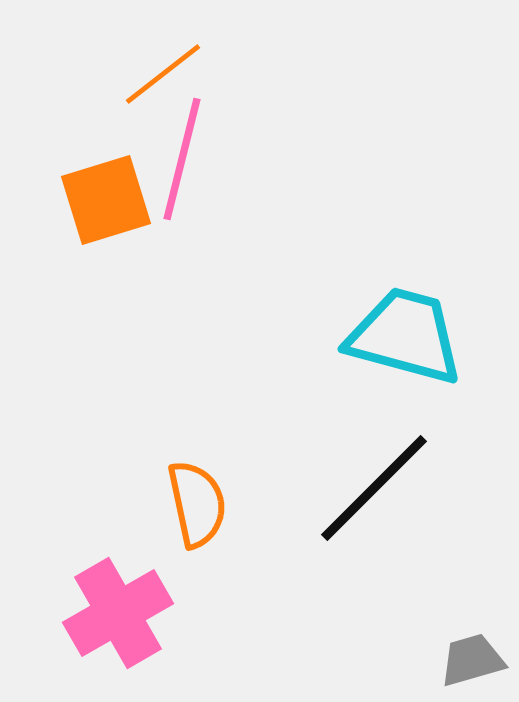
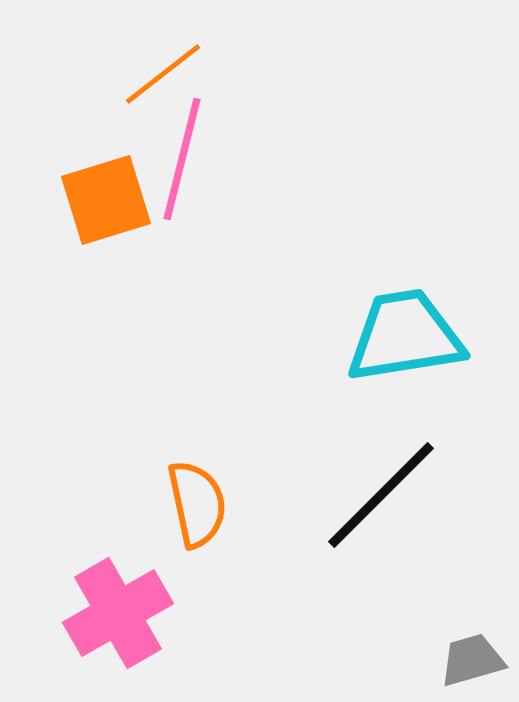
cyan trapezoid: rotated 24 degrees counterclockwise
black line: moved 7 px right, 7 px down
